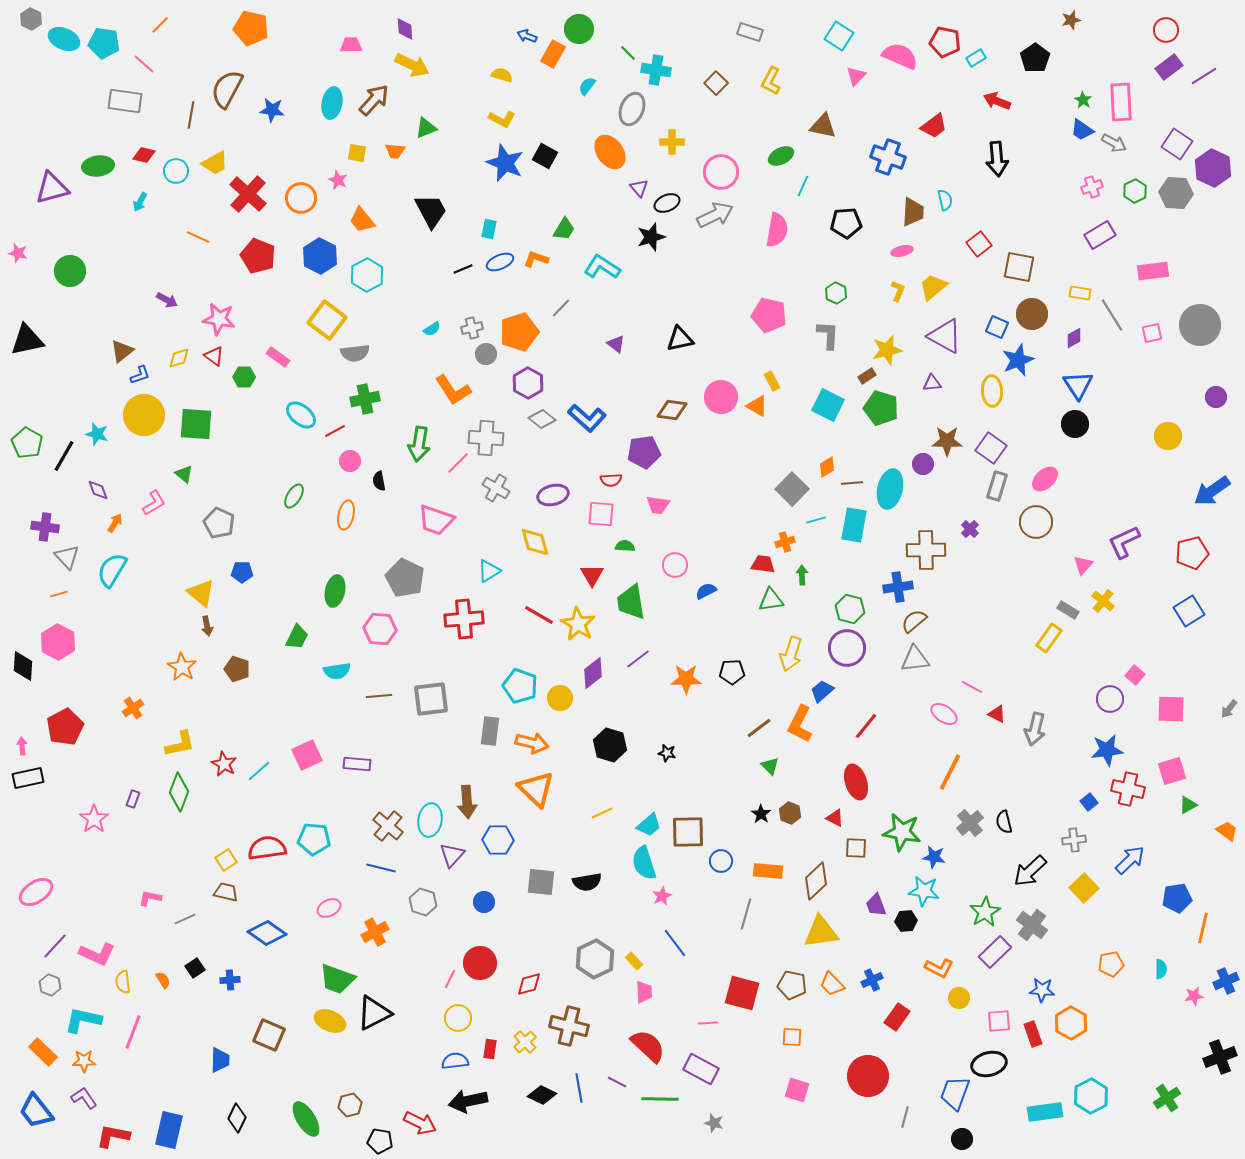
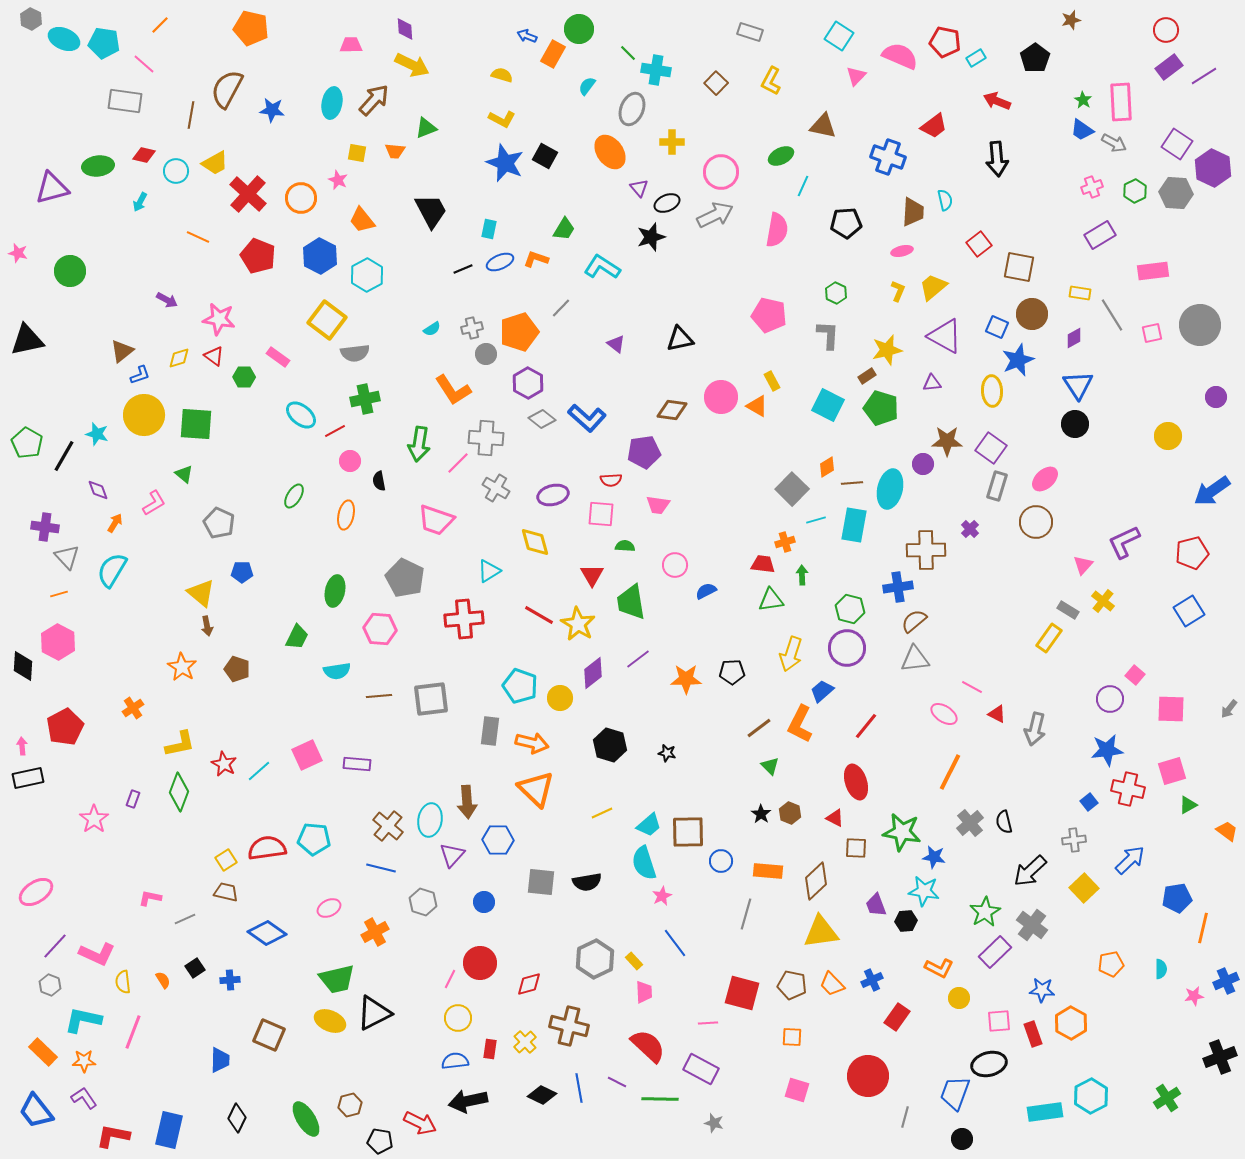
green trapezoid at (337, 979): rotated 33 degrees counterclockwise
